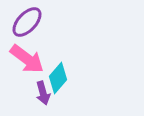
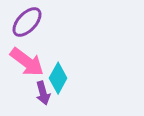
pink arrow: moved 3 px down
cyan diamond: rotated 12 degrees counterclockwise
